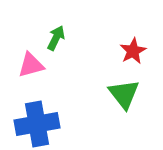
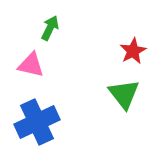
green arrow: moved 6 px left, 10 px up
pink triangle: rotated 28 degrees clockwise
blue cross: moved 2 px up; rotated 15 degrees counterclockwise
